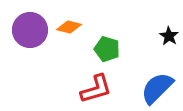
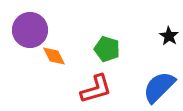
orange diamond: moved 15 px left, 29 px down; rotated 50 degrees clockwise
blue semicircle: moved 2 px right, 1 px up
